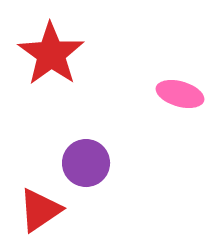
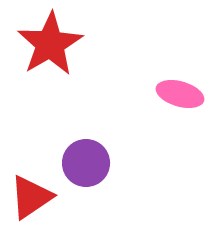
red star: moved 1 px left, 10 px up; rotated 6 degrees clockwise
red triangle: moved 9 px left, 13 px up
